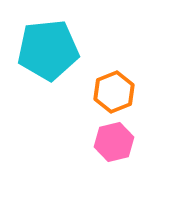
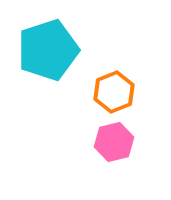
cyan pentagon: rotated 12 degrees counterclockwise
